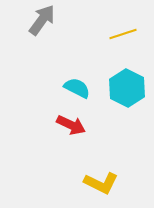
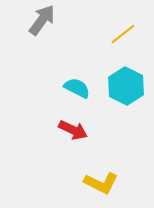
yellow line: rotated 20 degrees counterclockwise
cyan hexagon: moved 1 px left, 2 px up
red arrow: moved 2 px right, 5 px down
